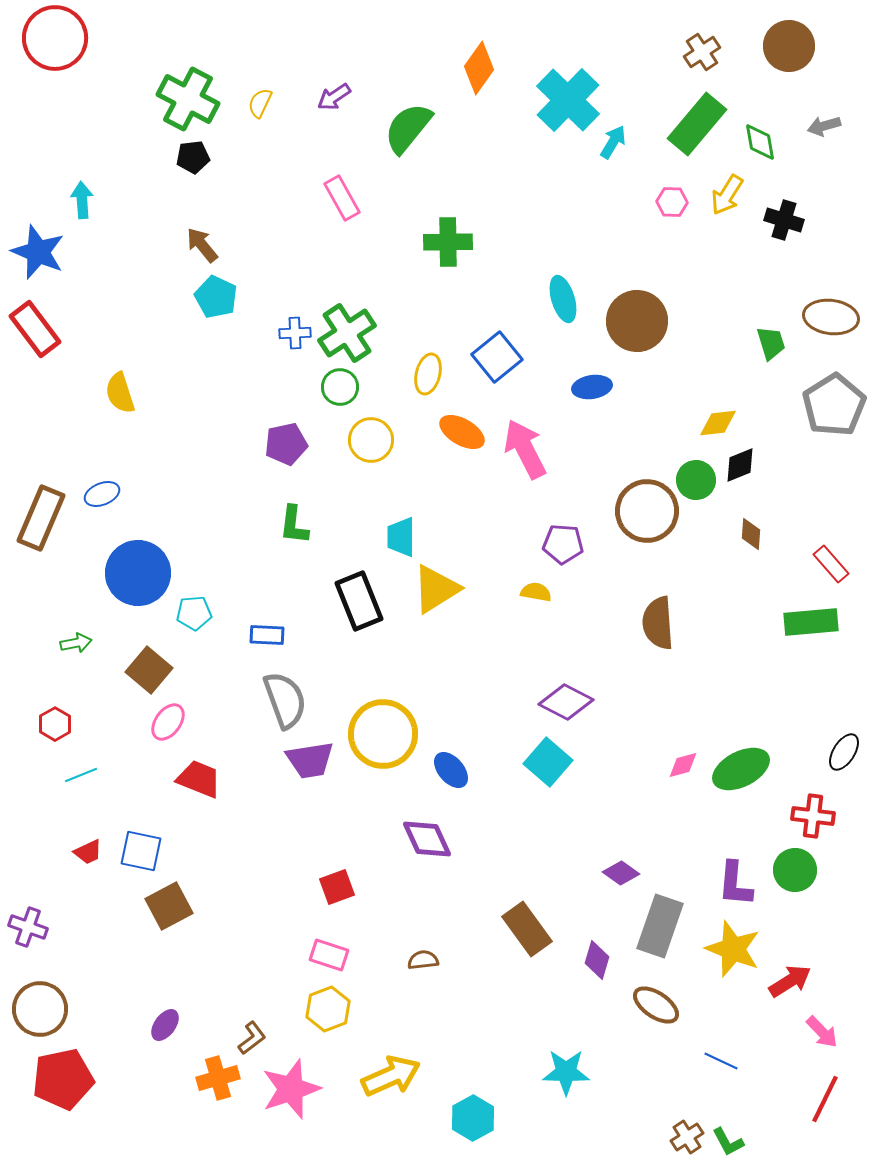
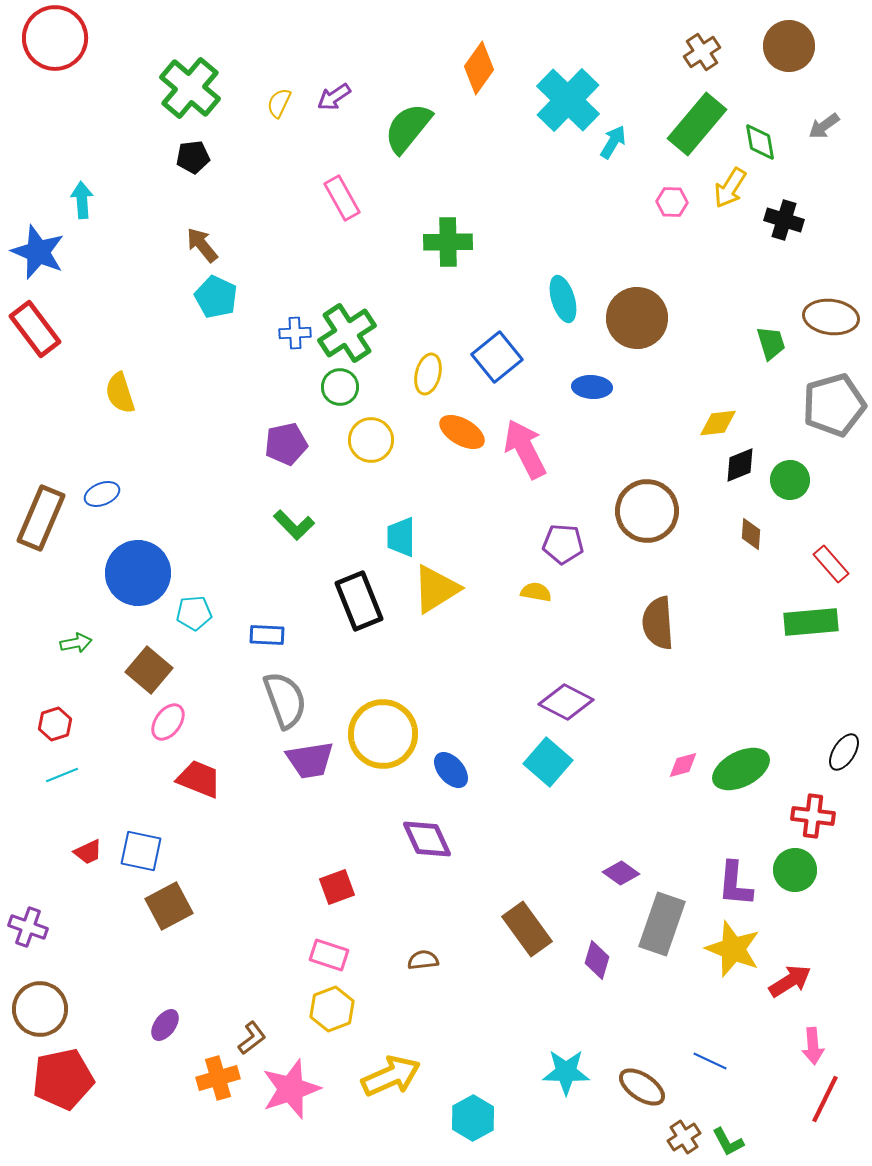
green cross at (188, 99): moved 2 px right, 11 px up; rotated 12 degrees clockwise
yellow semicircle at (260, 103): moved 19 px right
gray arrow at (824, 126): rotated 20 degrees counterclockwise
yellow arrow at (727, 195): moved 3 px right, 7 px up
brown circle at (637, 321): moved 3 px up
blue ellipse at (592, 387): rotated 12 degrees clockwise
gray pentagon at (834, 405): rotated 16 degrees clockwise
green circle at (696, 480): moved 94 px right
green L-shape at (294, 525): rotated 51 degrees counterclockwise
red hexagon at (55, 724): rotated 12 degrees clockwise
cyan line at (81, 775): moved 19 px left
gray rectangle at (660, 926): moved 2 px right, 2 px up
brown ellipse at (656, 1005): moved 14 px left, 82 px down
yellow hexagon at (328, 1009): moved 4 px right
pink arrow at (822, 1032): moved 9 px left, 14 px down; rotated 39 degrees clockwise
blue line at (721, 1061): moved 11 px left
brown cross at (687, 1137): moved 3 px left
